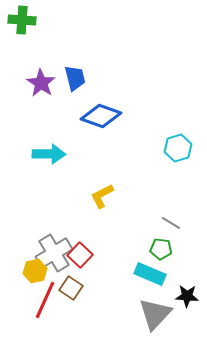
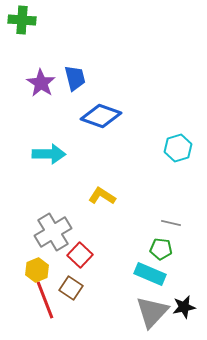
yellow L-shape: rotated 60 degrees clockwise
gray line: rotated 18 degrees counterclockwise
gray cross: moved 1 px left, 21 px up
yellow hexagon: moved 2 px right, 1 px up; rotated 10 degrees counterclockwise
black star: moved 3 px left, 11 px down; rotated 15 degrees counterclockwise
red line: rotated 45 degrees counterclockwise
gray triangle: moved 3 px left, 2 px up
